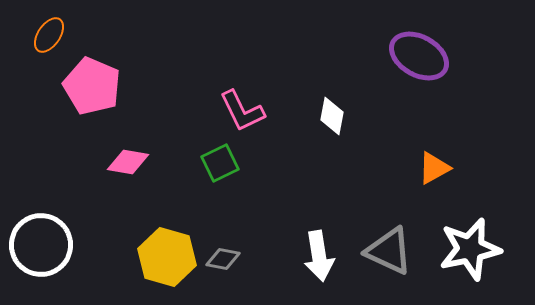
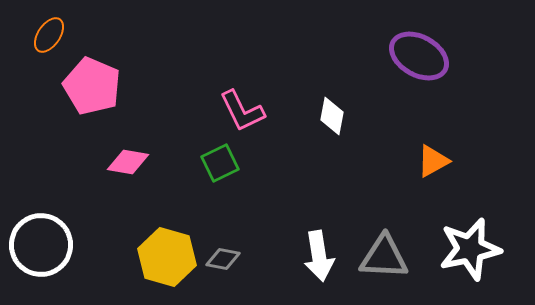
orange triangle: moved 1 px left, 7 px up
gray triangle: moved 5 px left, 6 px down; rotated 22 degrees counterclockwise
